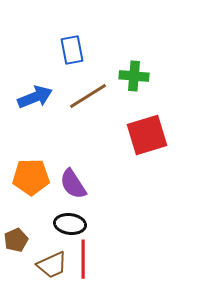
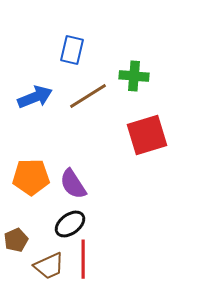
blue rectangle: rotated 24 degrees clockwise
black ellipse: rotated 44 degrees counterclockwise
brown trapezoid: moved 3 px left, 1 px down
